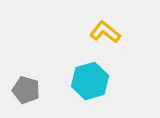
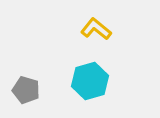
yellow L-shape: moved 9 px left, 3 px up
